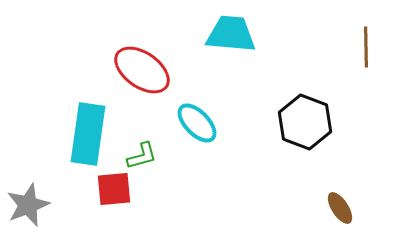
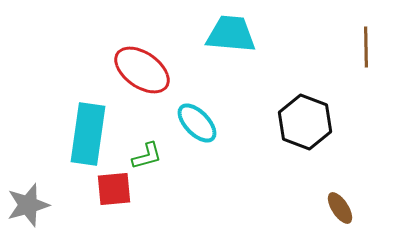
green L-shape: moved 5 px right
gray star: rotated 6 degrees clockwise
